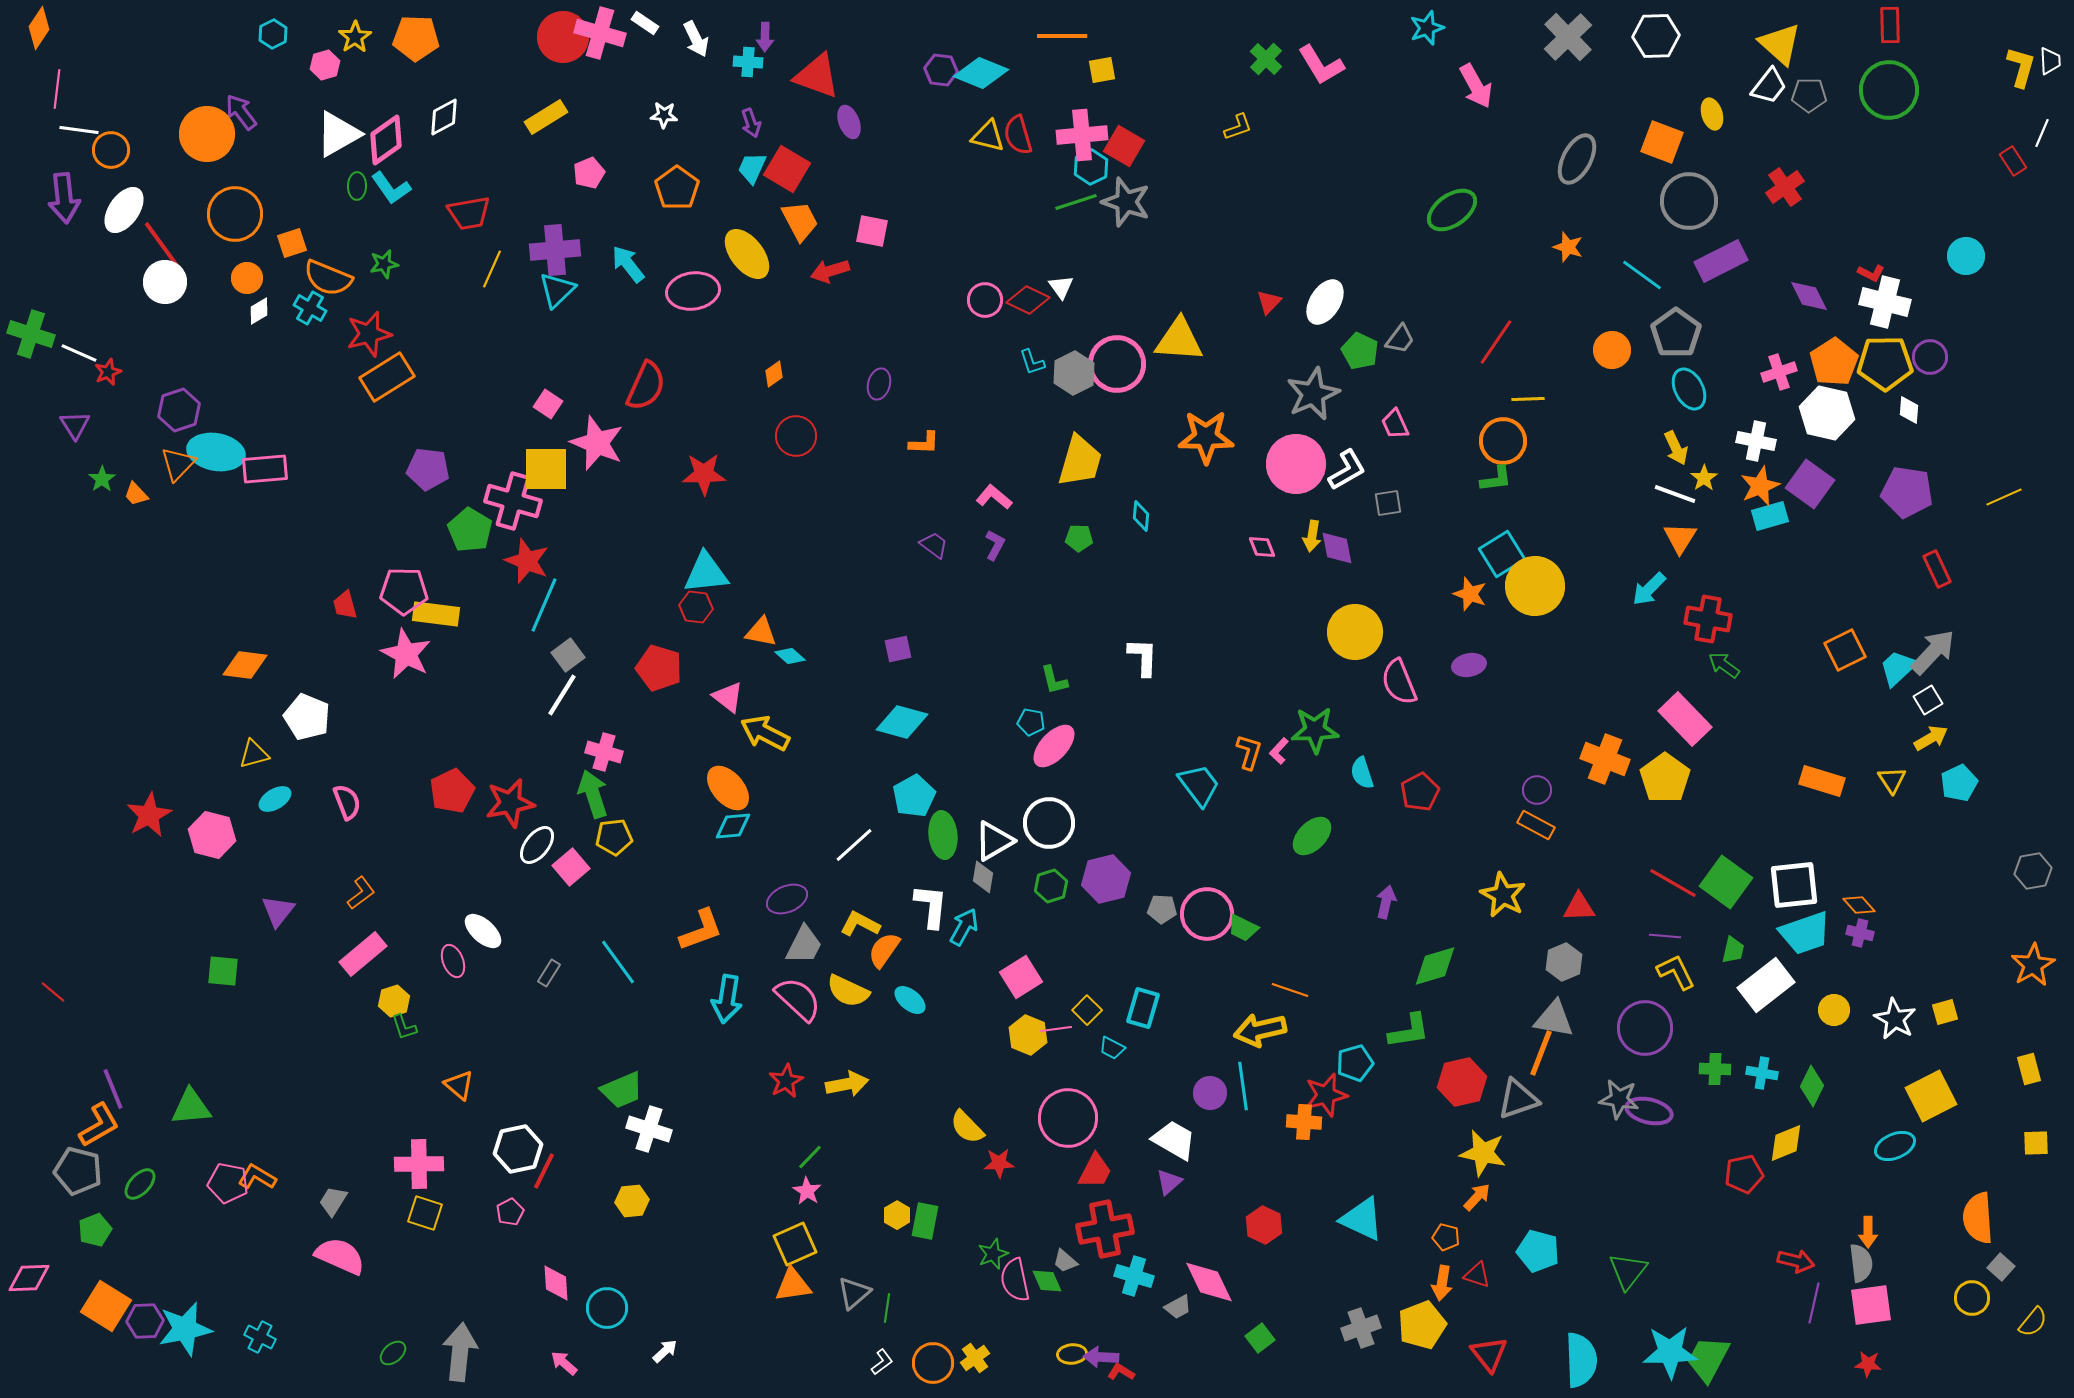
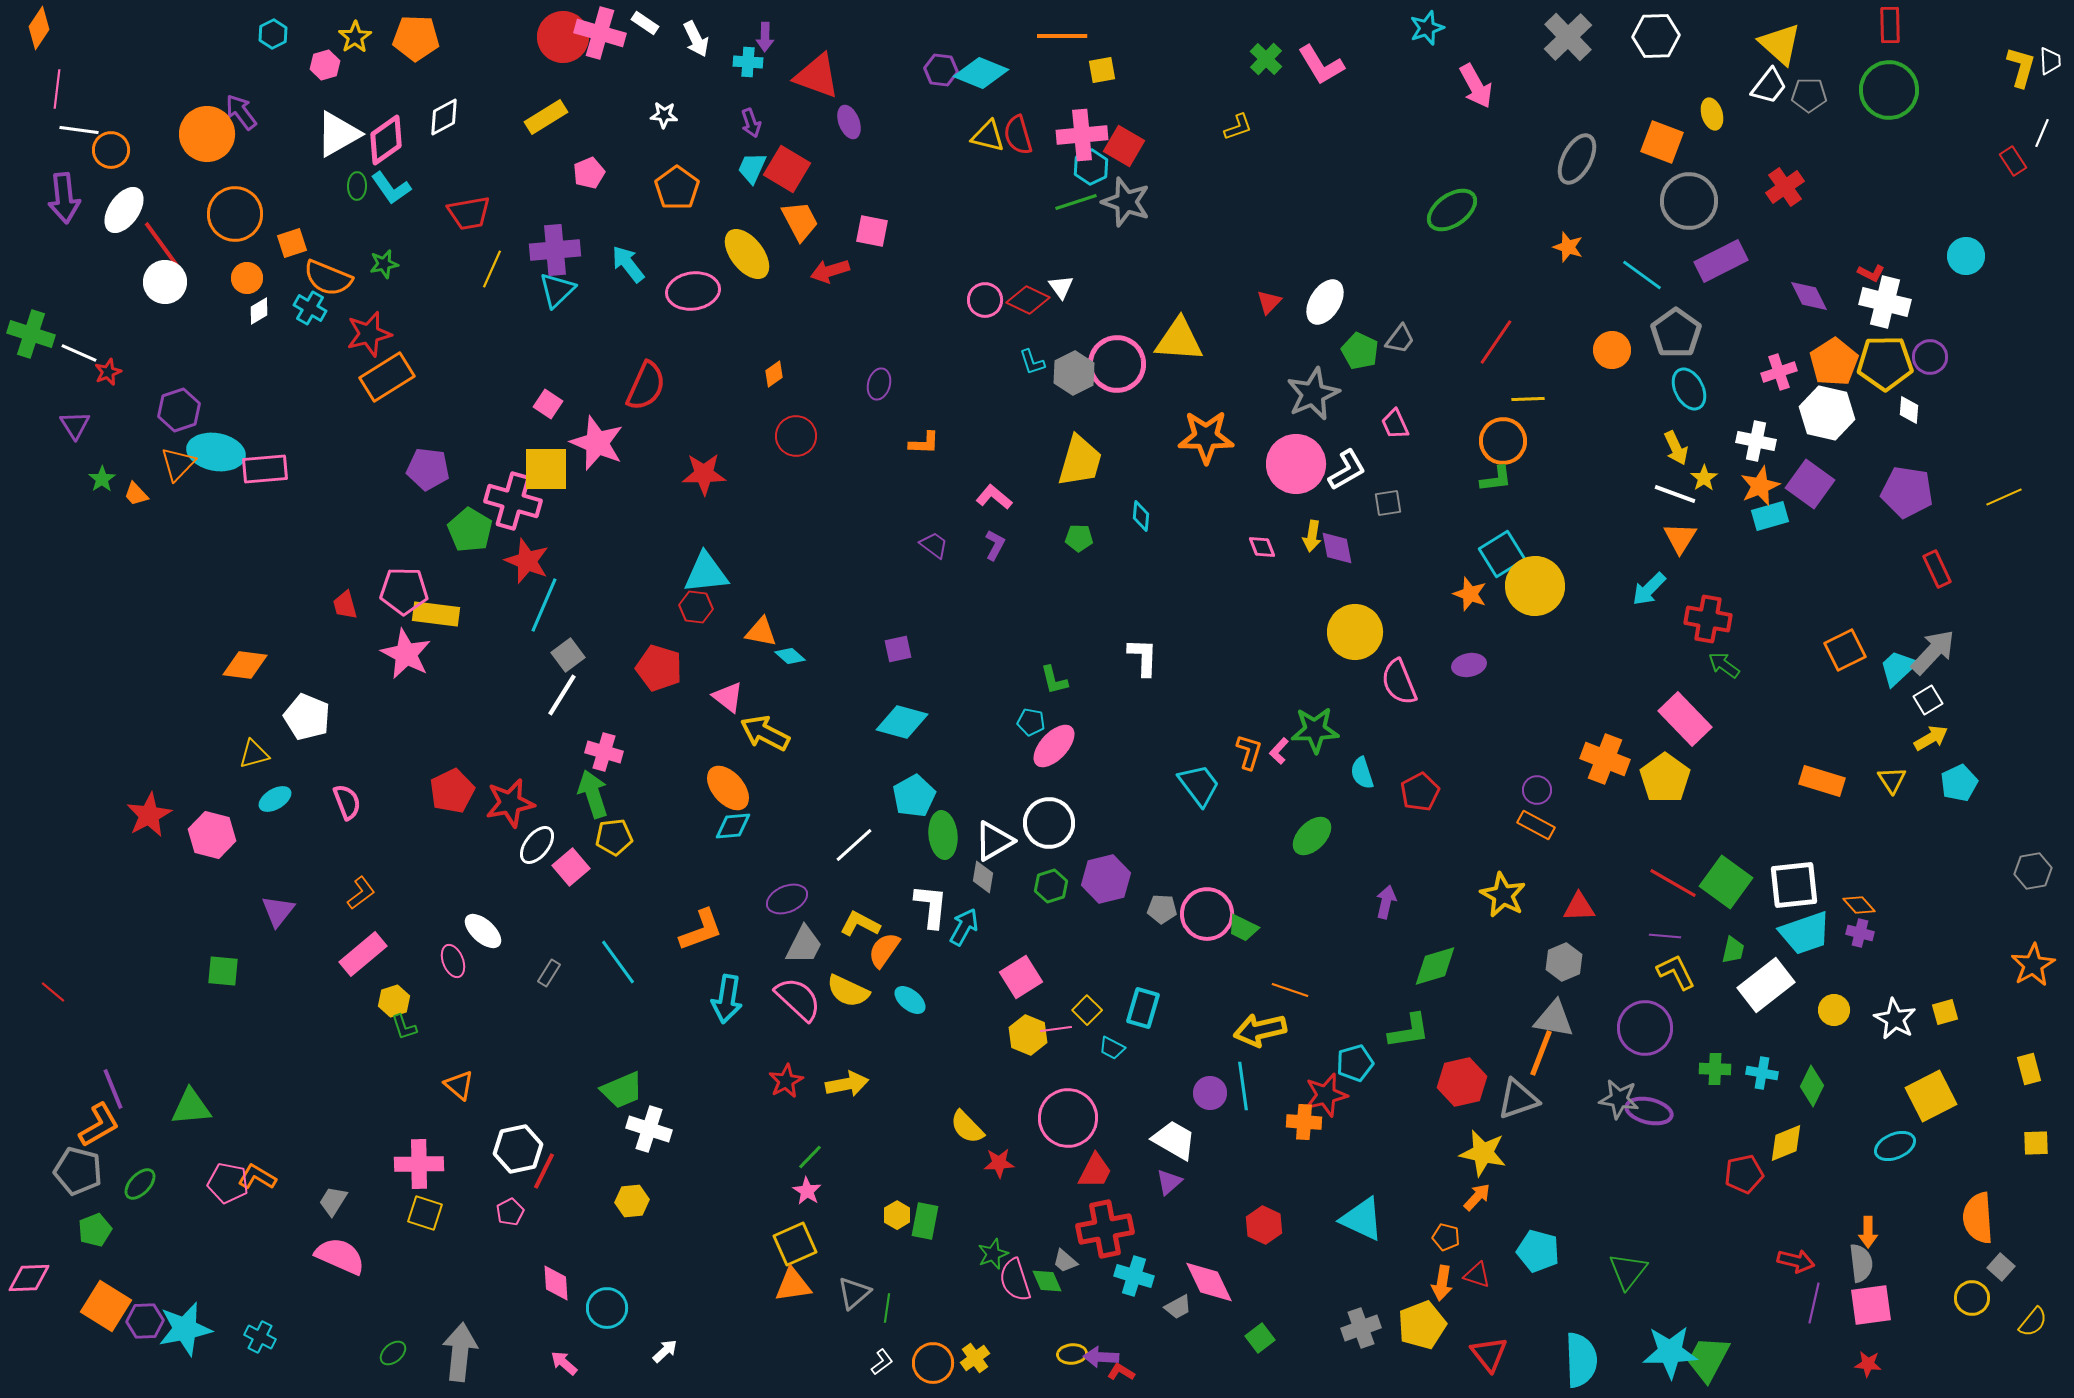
pink semicircle at (1015, 1280): rotated 6 degrees counterclockwise
